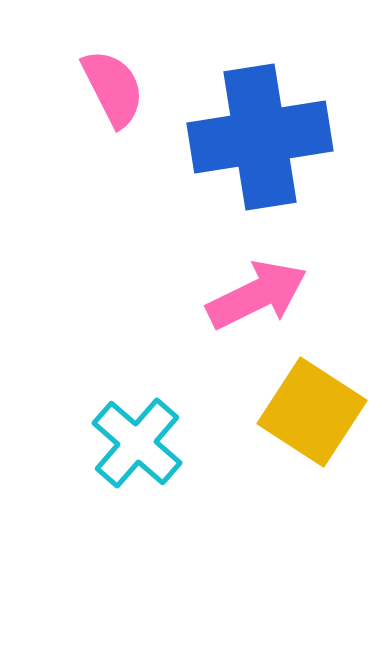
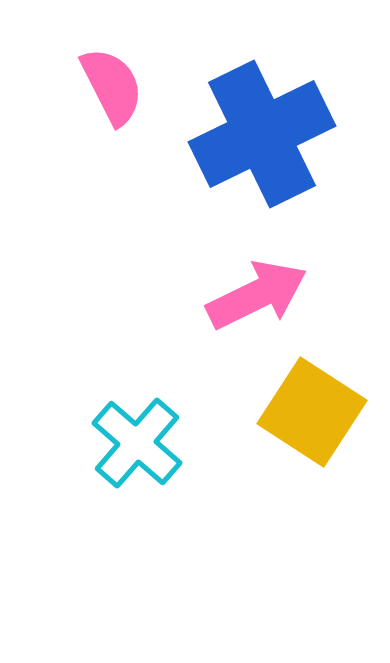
pink semicircle: moved 1 px left, 2 px up
blue cross: moved 2 px right, 3 px up; rotated 17 degrees counterclockwise
